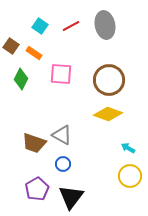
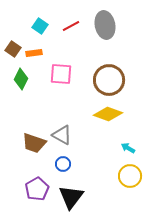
brown square: moved 2 px right, 3 px down
orange rectangle: rotated 42 degrees counterclockwise
